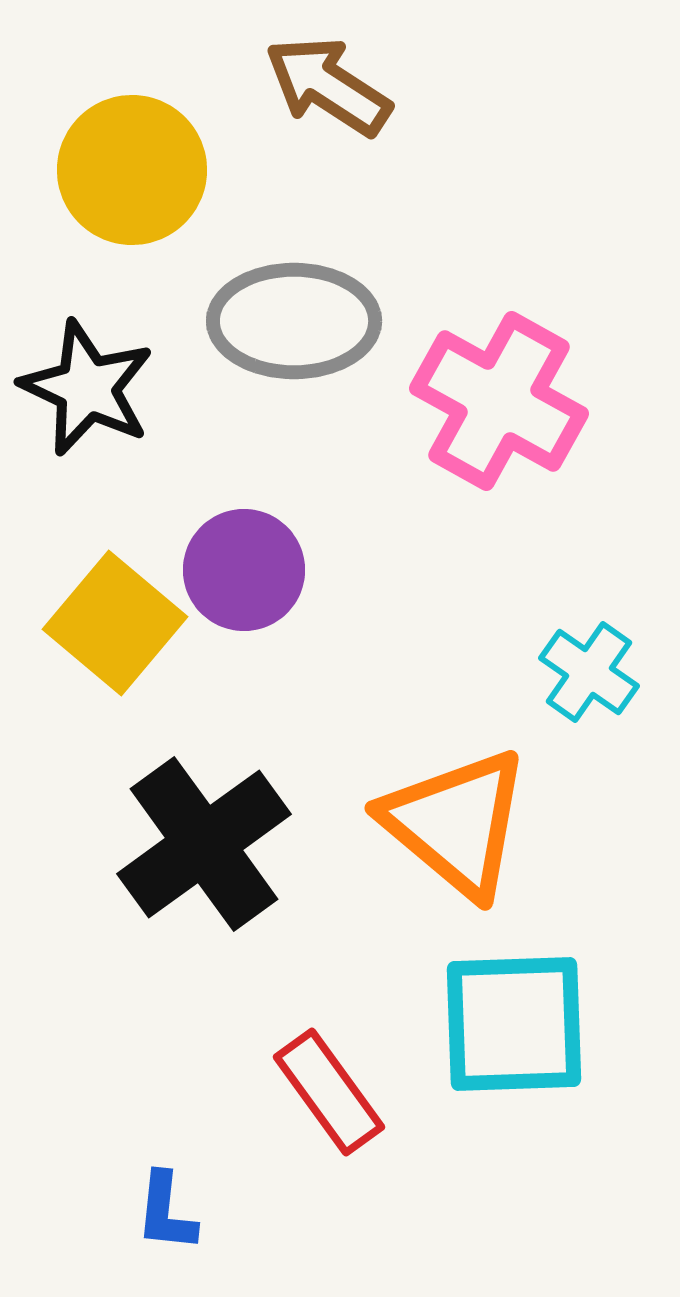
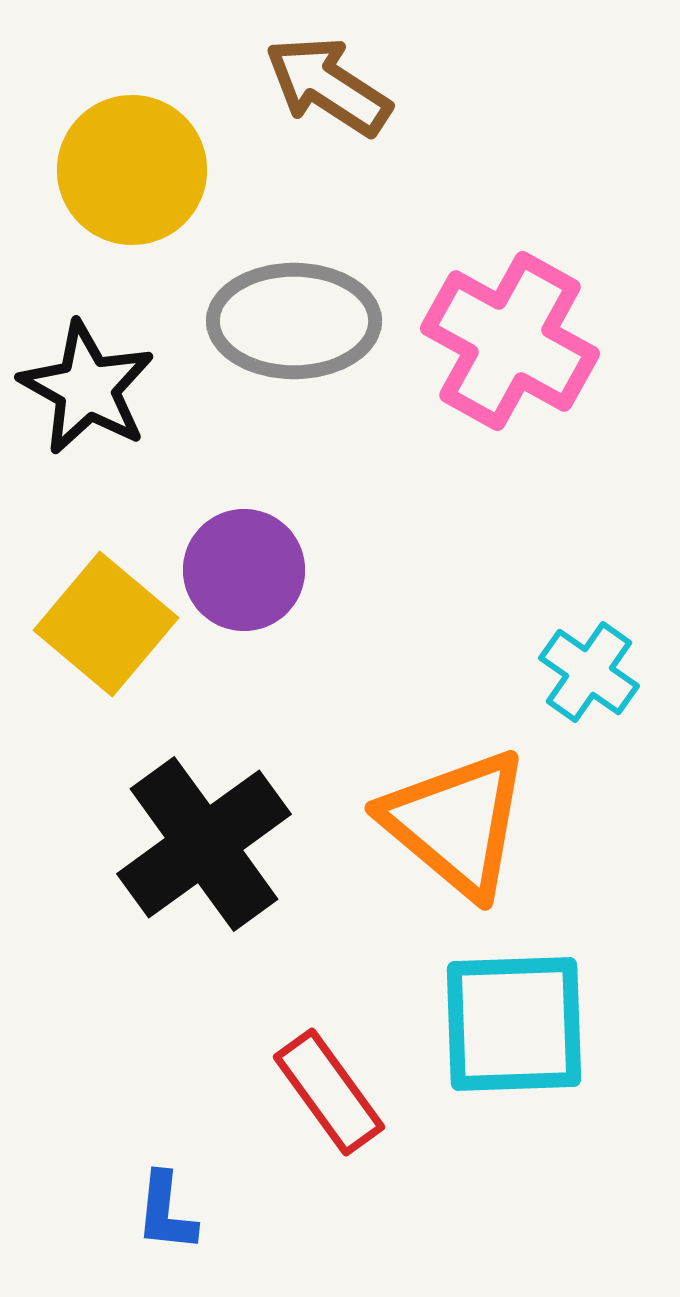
black star: rotated 4 degrees clockwise
pink cross: moved 11 px right, 60 px up
yellow square: moved 9 px left, 1 px down
